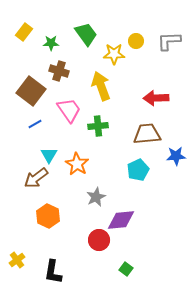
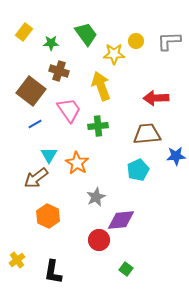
orange star: moved 1 px up
